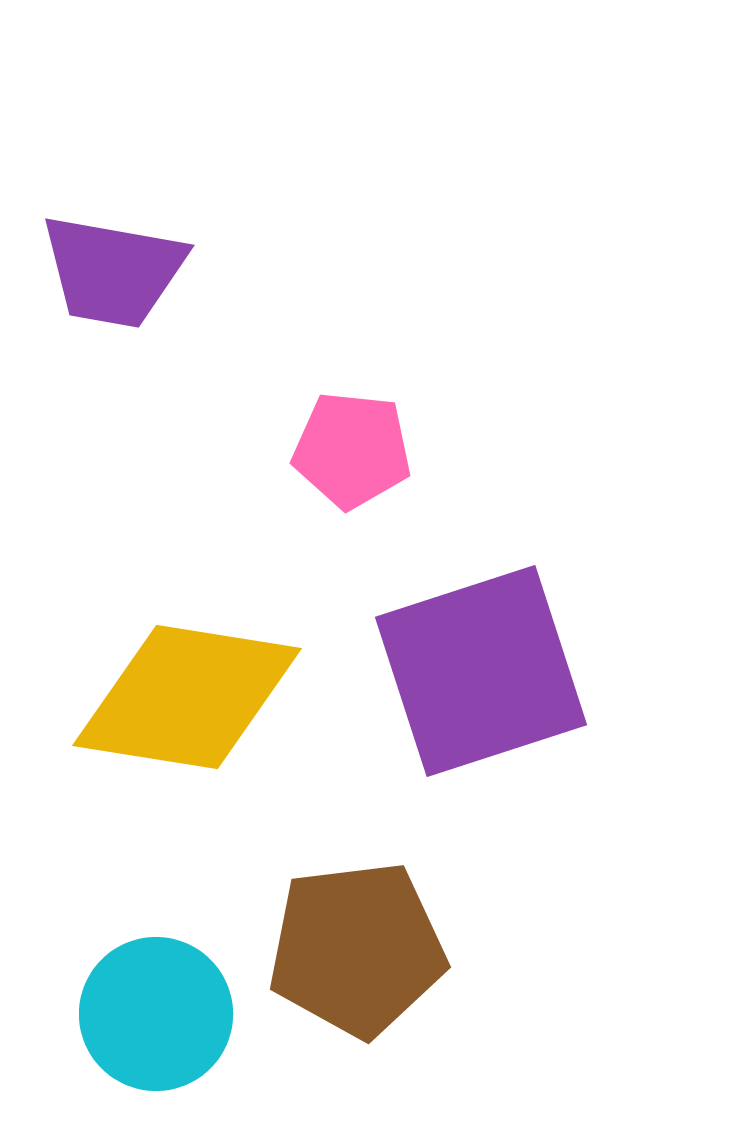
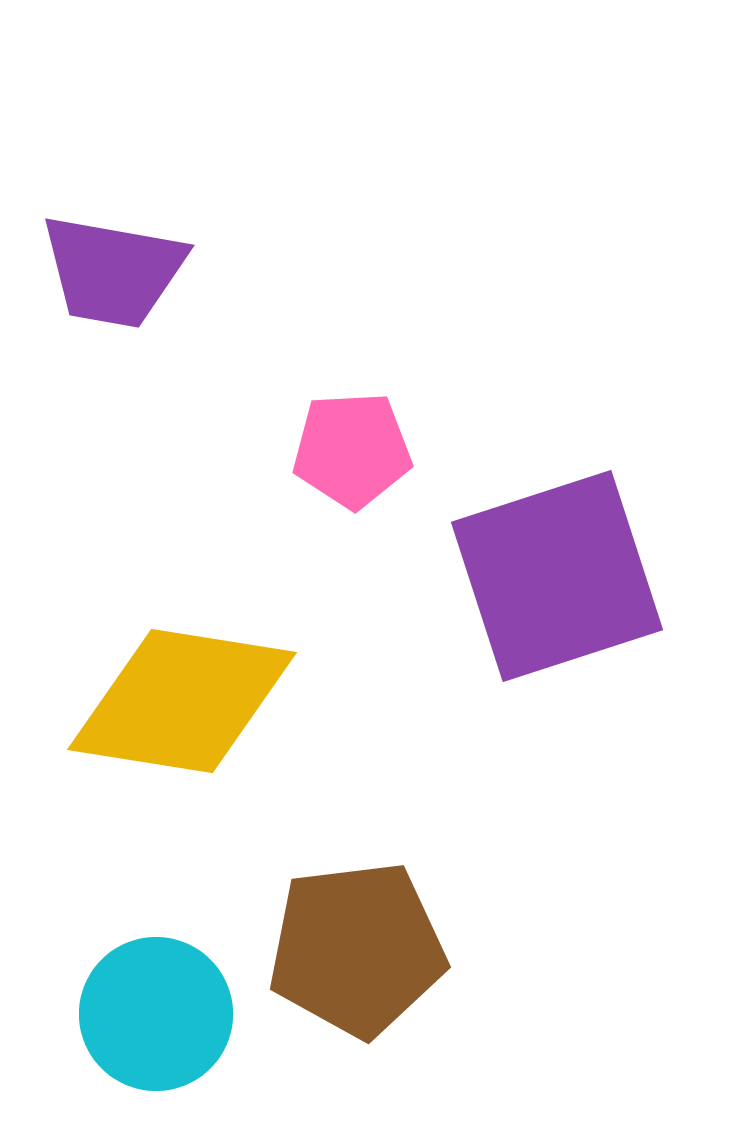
pink pentagon: rotated 9 degrees counterclockwise
purple square: moved 76 px right, 95 px up
yellow diamond: moved 5 px left, 4 px down
